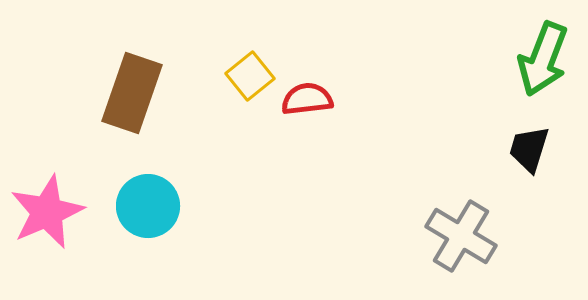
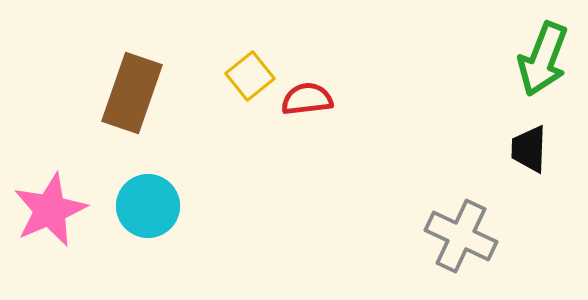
black trapezoid: rotated 15 degrees counterclockwise
pink star: moved 3 px right, 2 px up
gray cross: rotated 6 degrees counterclockwise
